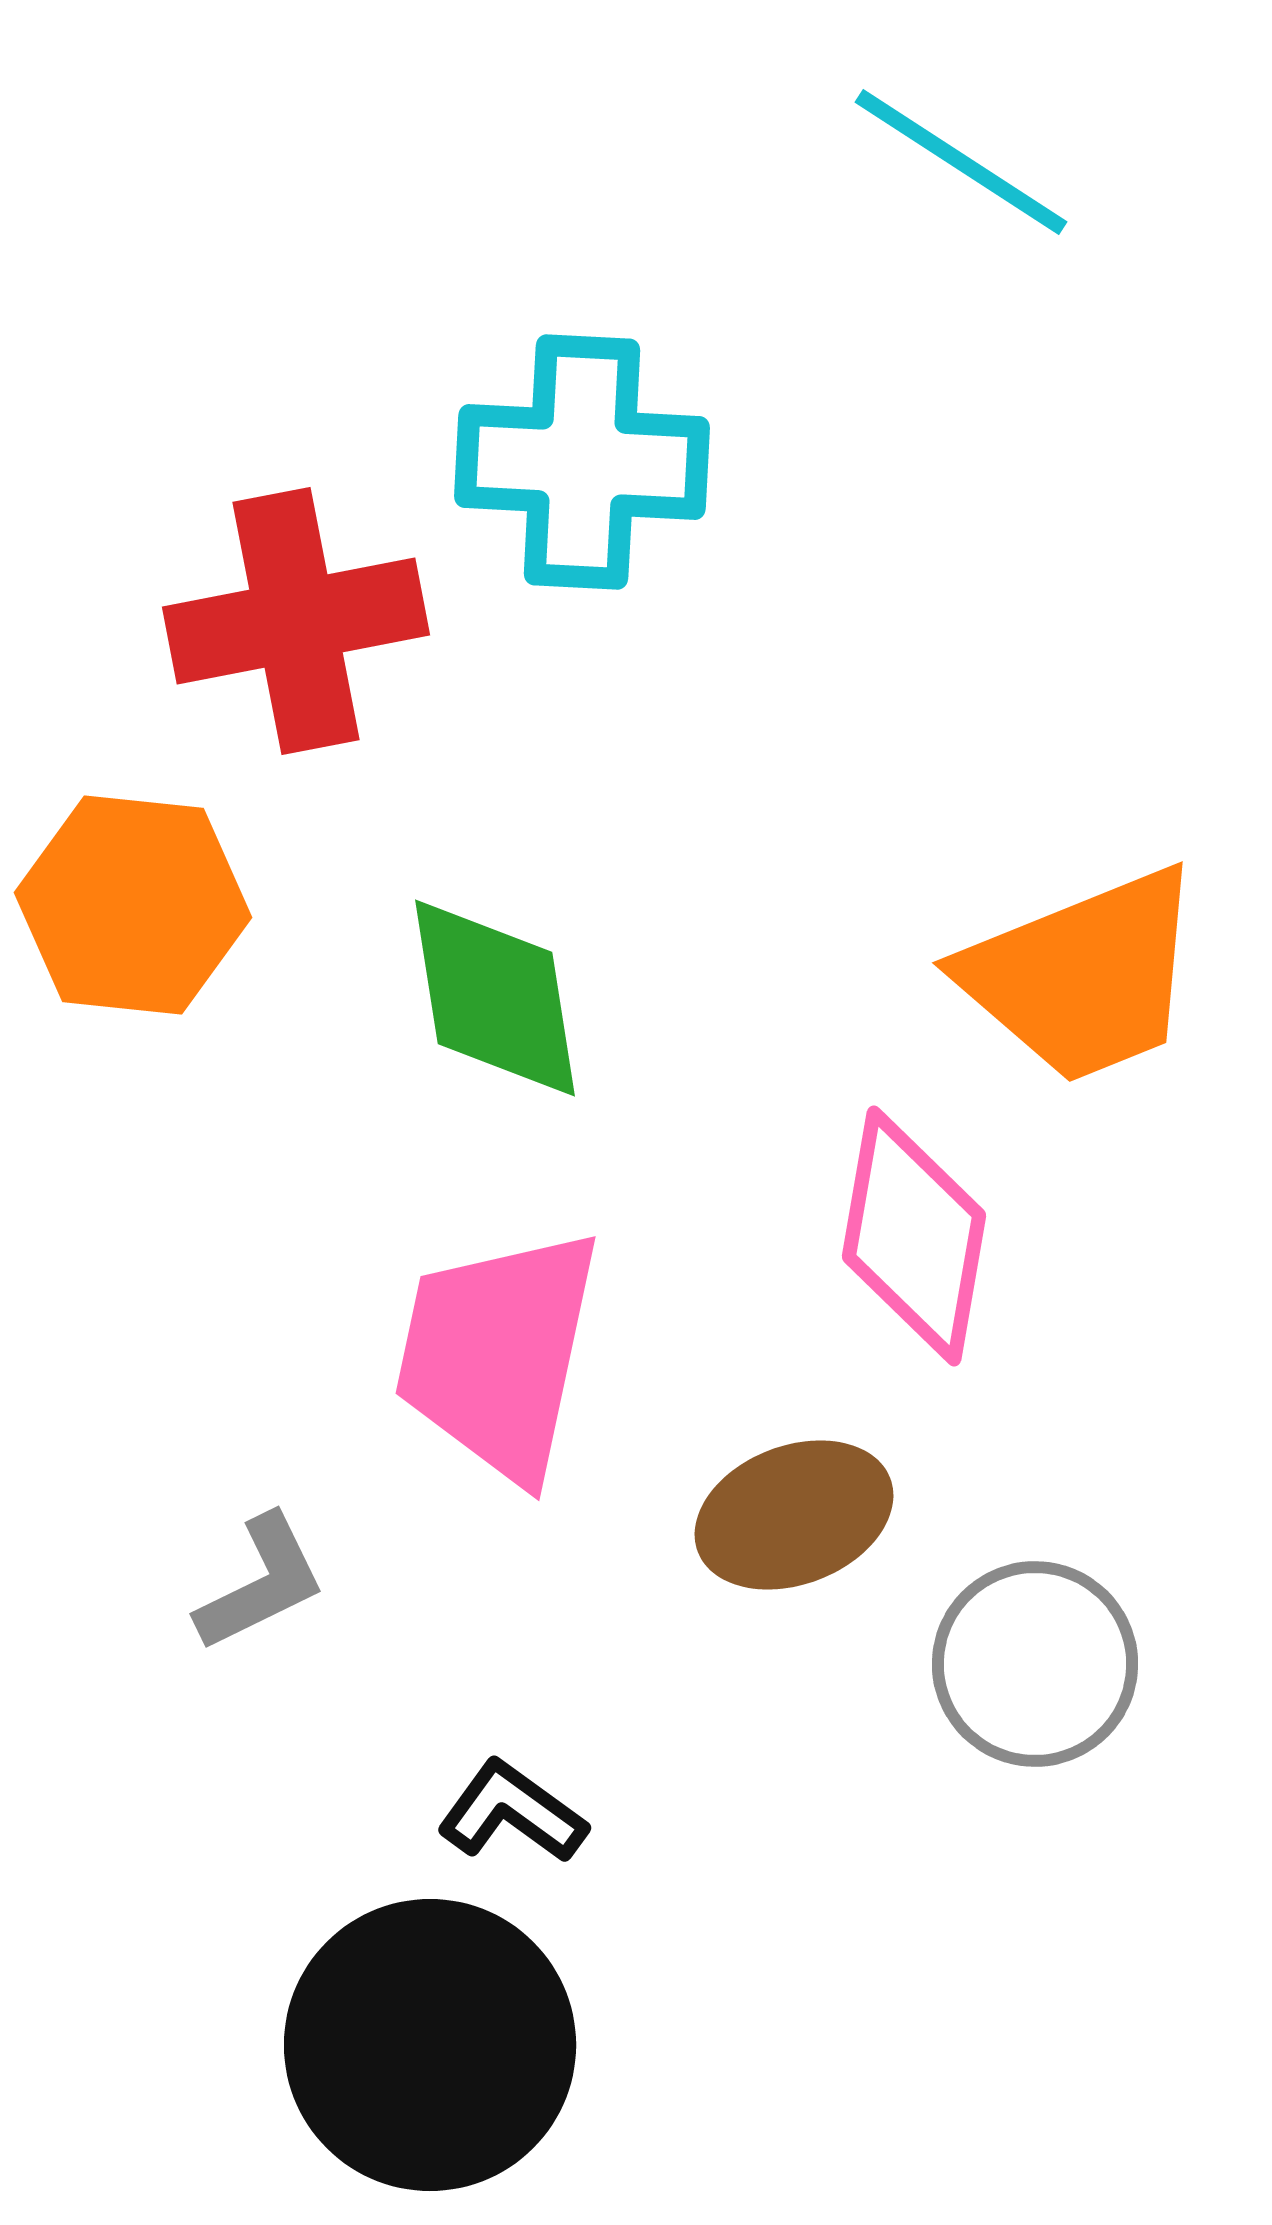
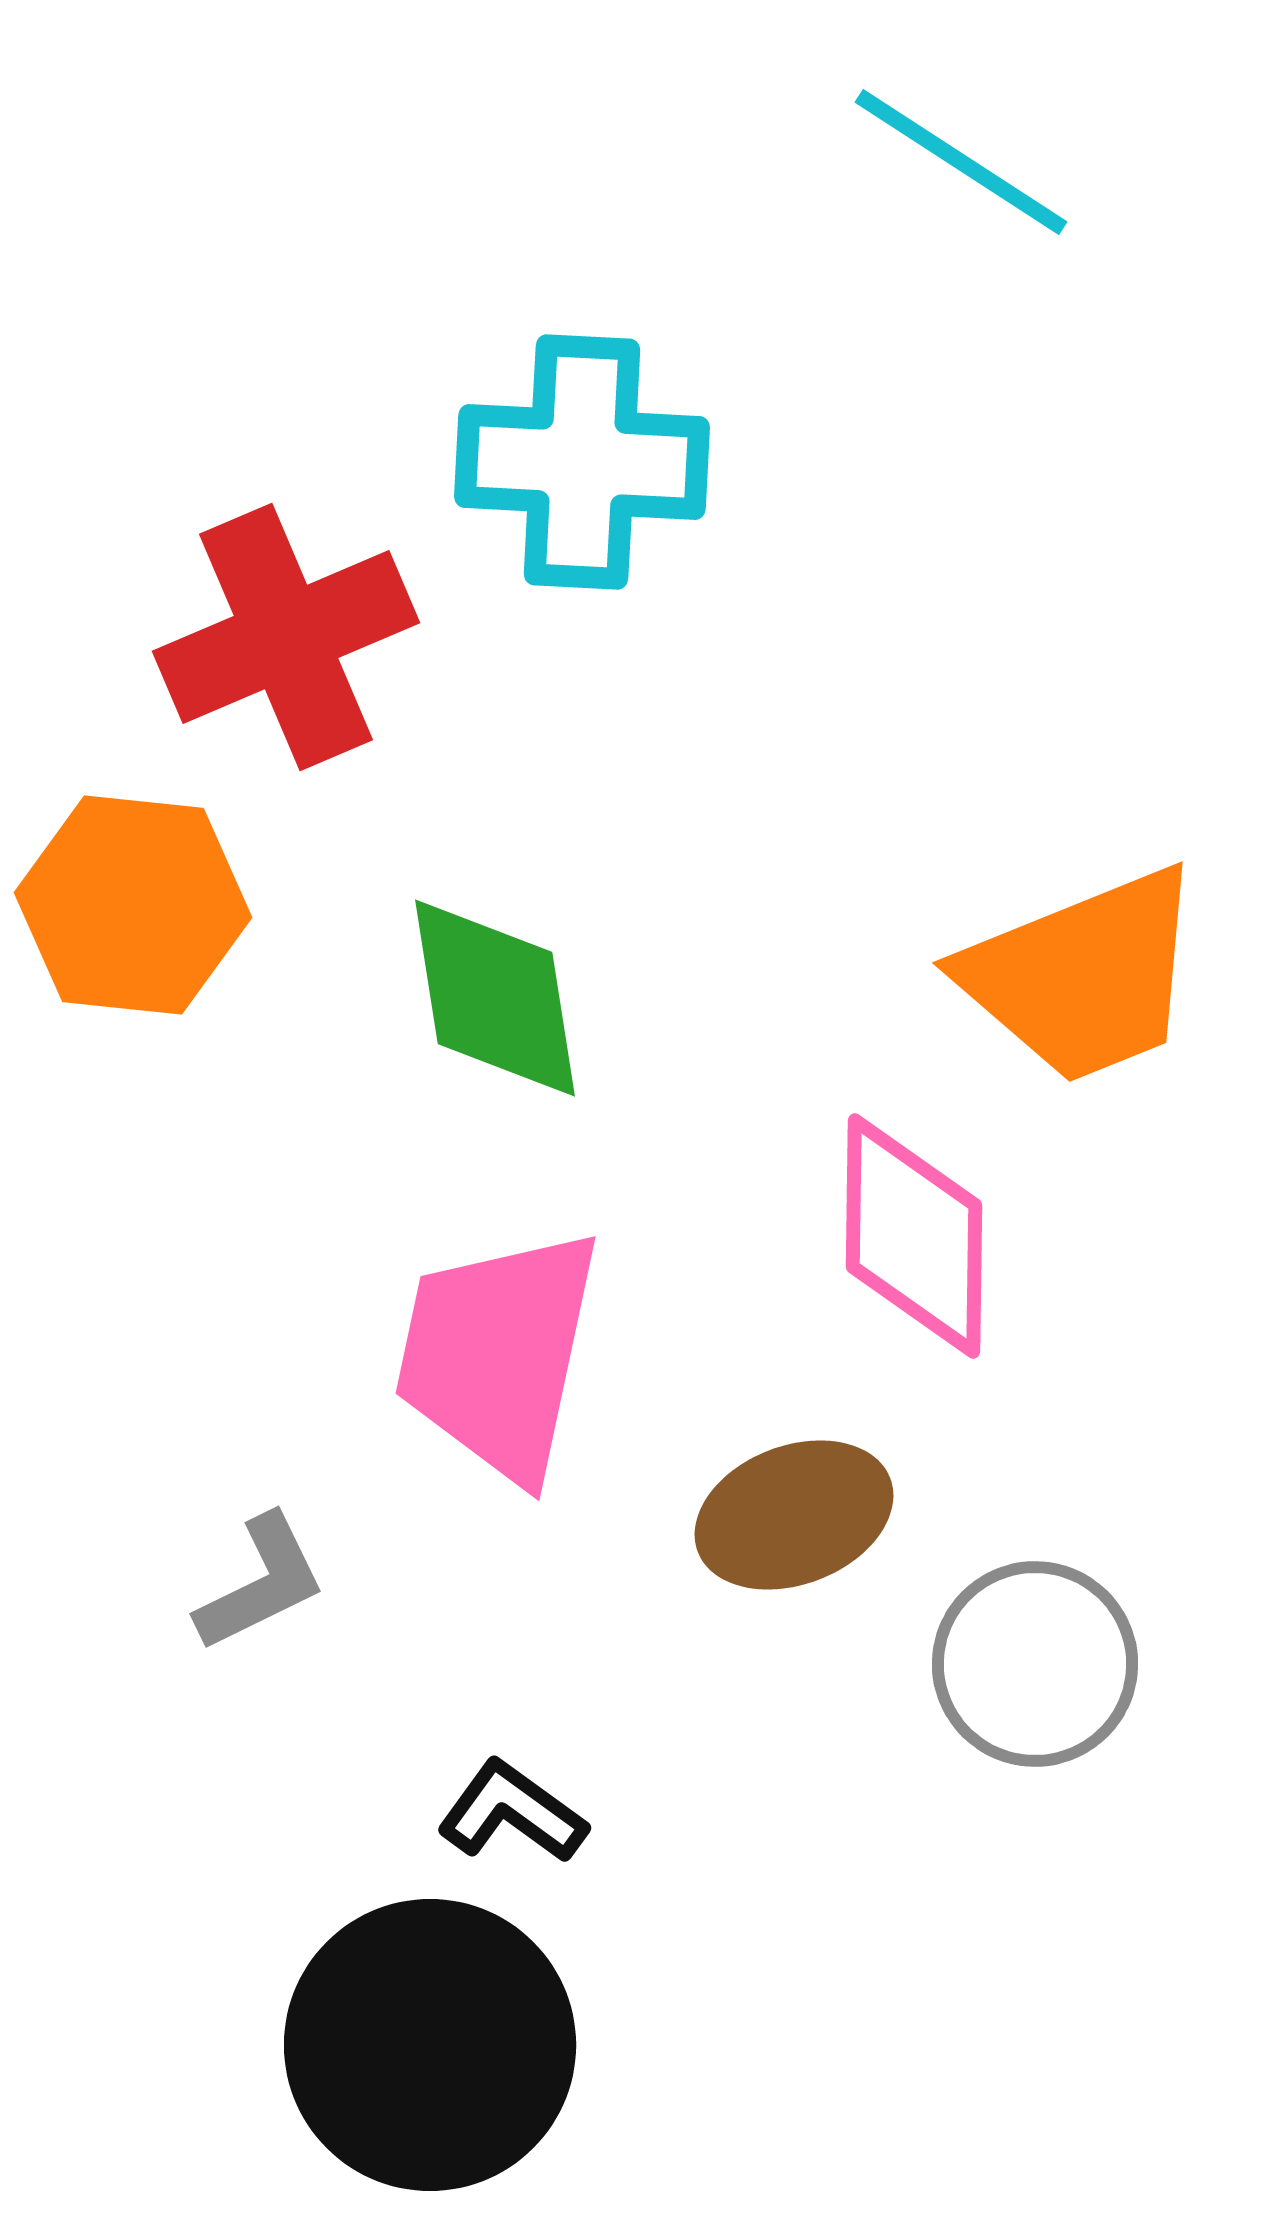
red cross: moved 10 px left, 16 px down; rotated 12 degrees counterclockwise
pink diamond: rotated 9 degrees counterclockwise
